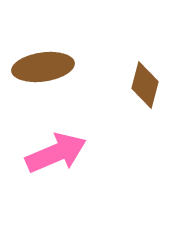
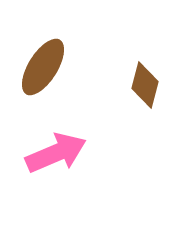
brown ellipse: rotated 50 degrees counterclockwise
